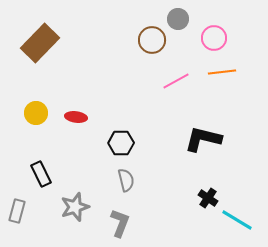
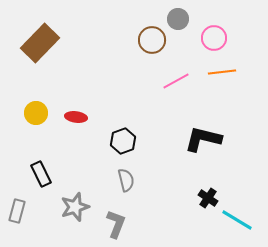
black hexagon: moved 2 px right, 2 px up; rotated 20 degrees counterclockwise
gray L-shape: moved 4 px left, 1 px down
